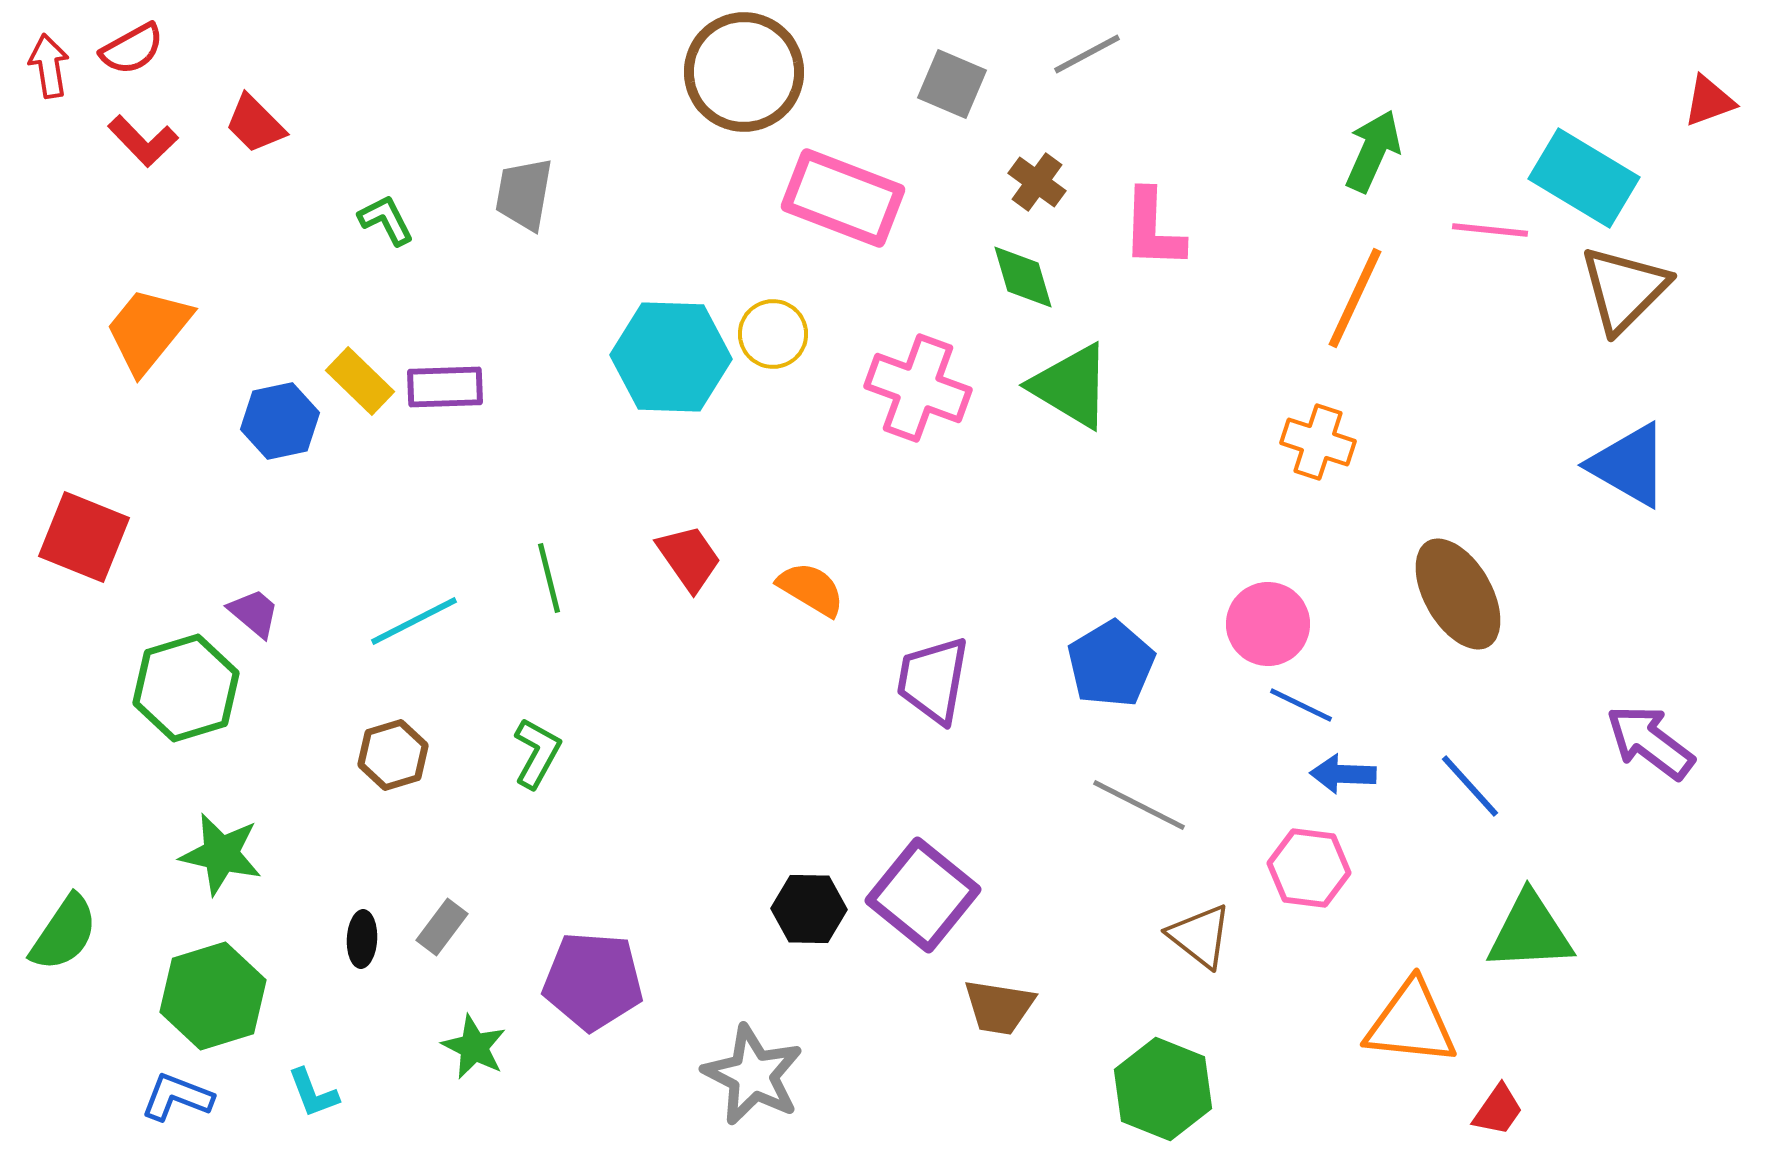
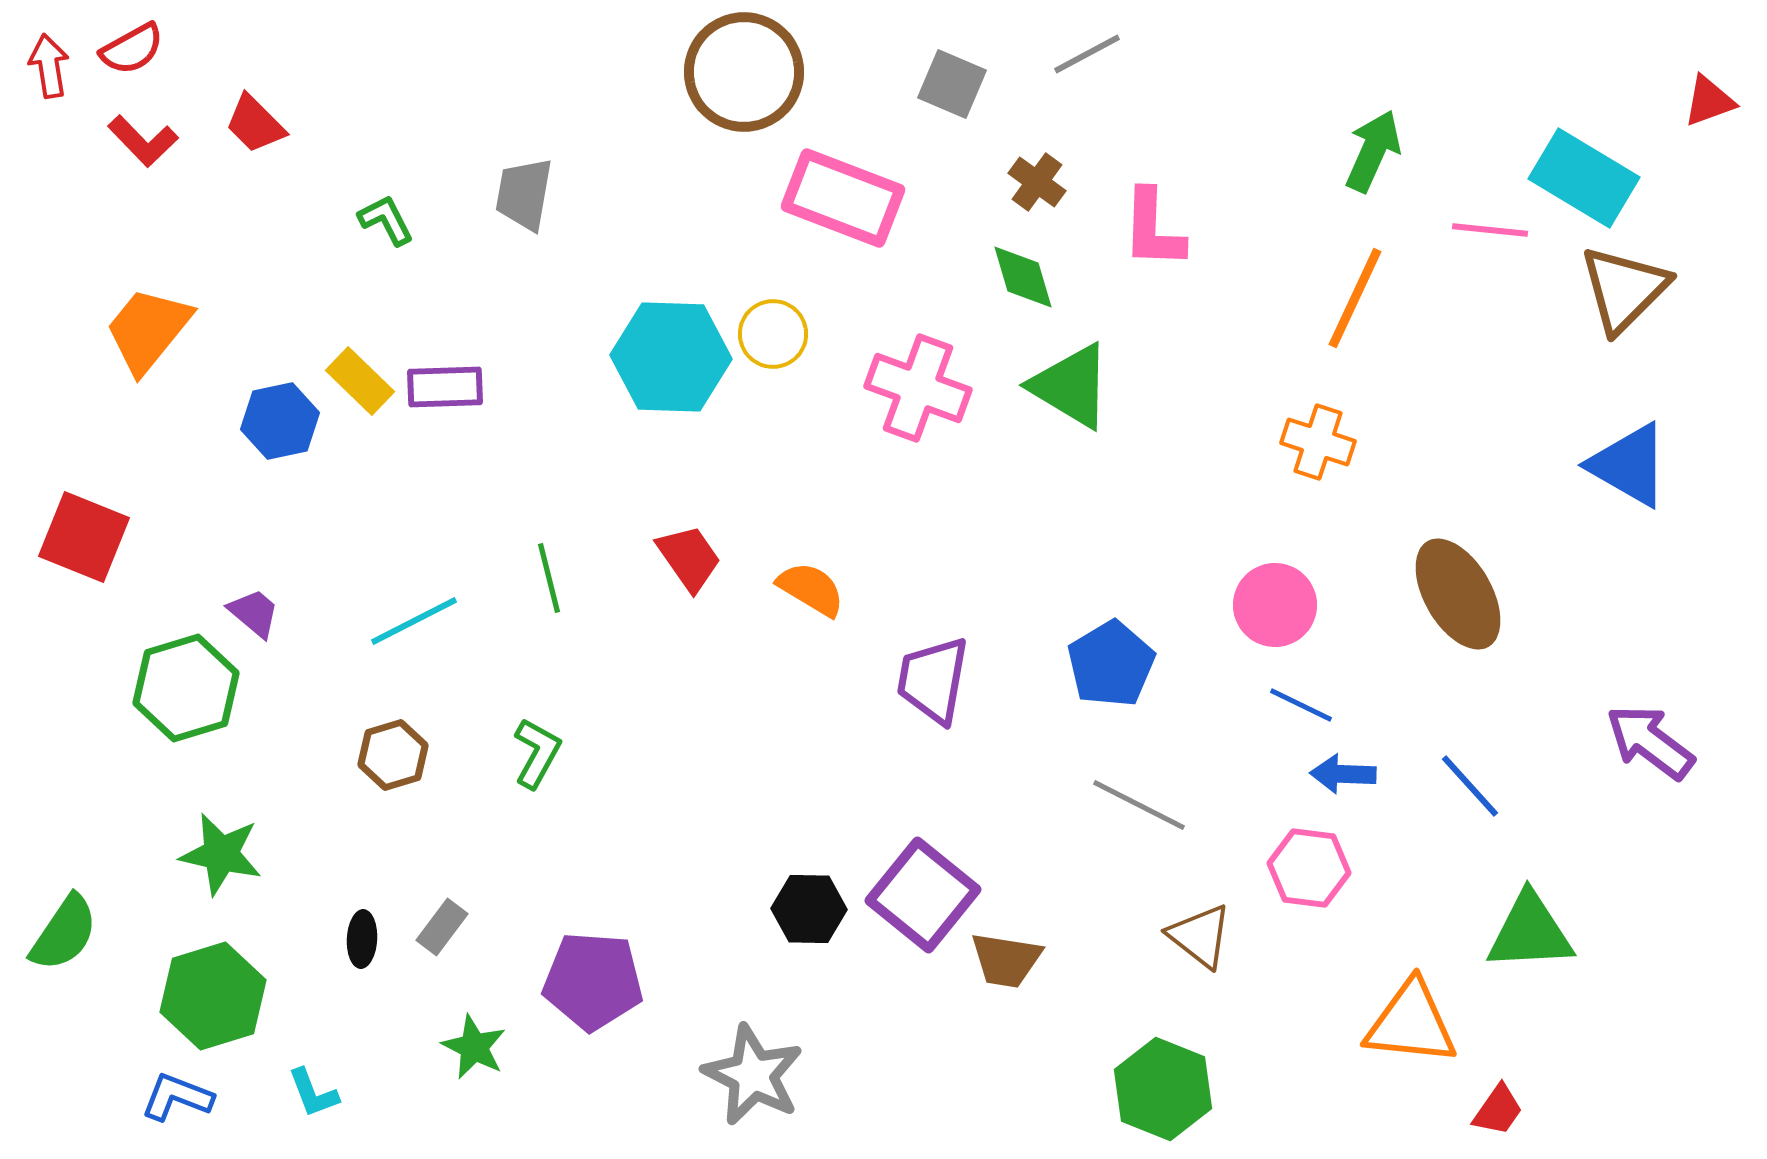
pink circle at (1268, 624): moved 7 px right, 19 px up
brown trapezoid at (999, 1007): moved 7 px right, 47 px up
